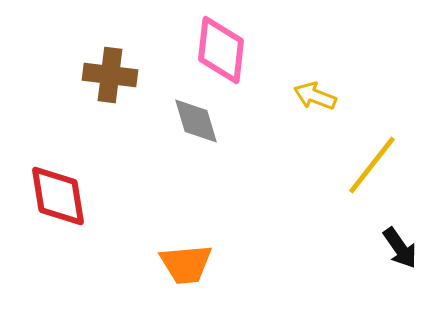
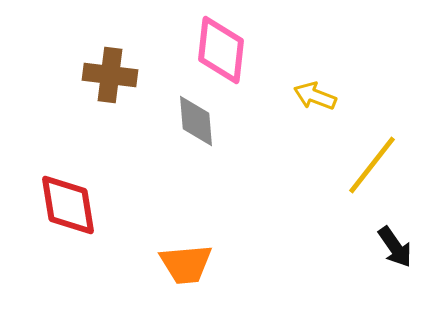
gray diamond: rotated 12 degrees clockwise
red diamond: moved 10 px right, 9 px down
black arrow: moved 5 px left, 1 px up
